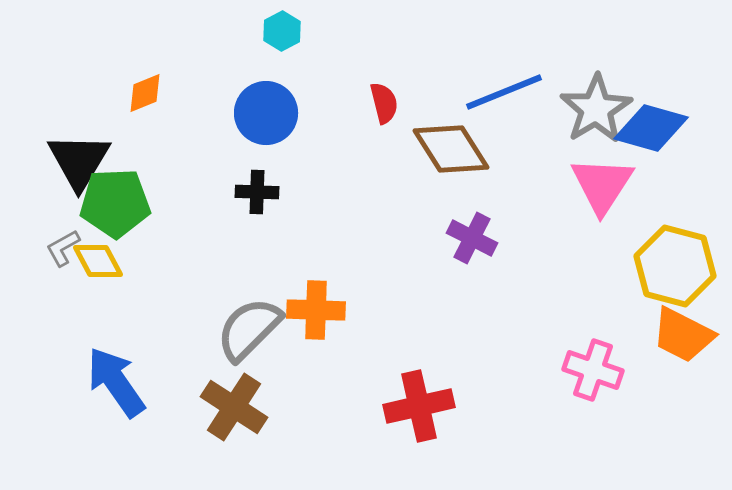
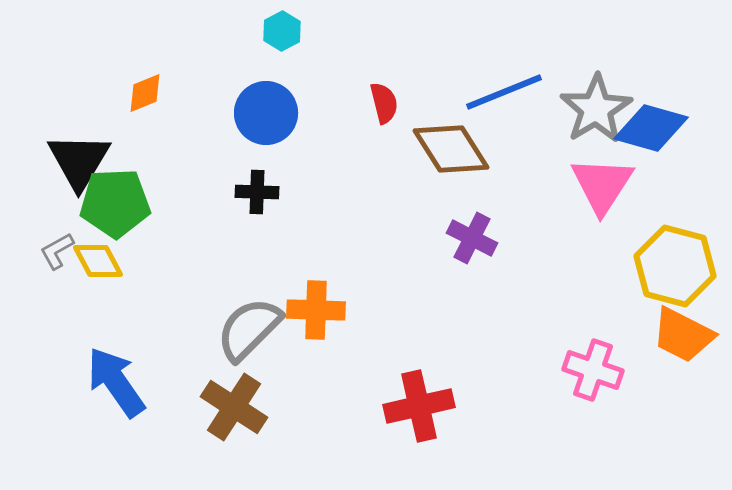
gray L-shape: moved 6 px left, 3 px down
